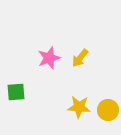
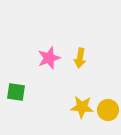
yellow arrow: rotated 30 degrees counterclockwise
green square: rotated 12 degrees clockwise
yellow star: moved 3 px right
